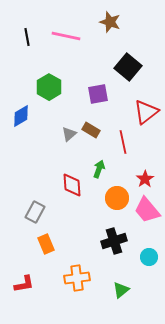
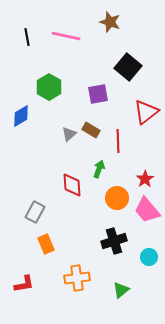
red line: moved 5 px left, 1 px up; rotated 10 degrees clockwise
